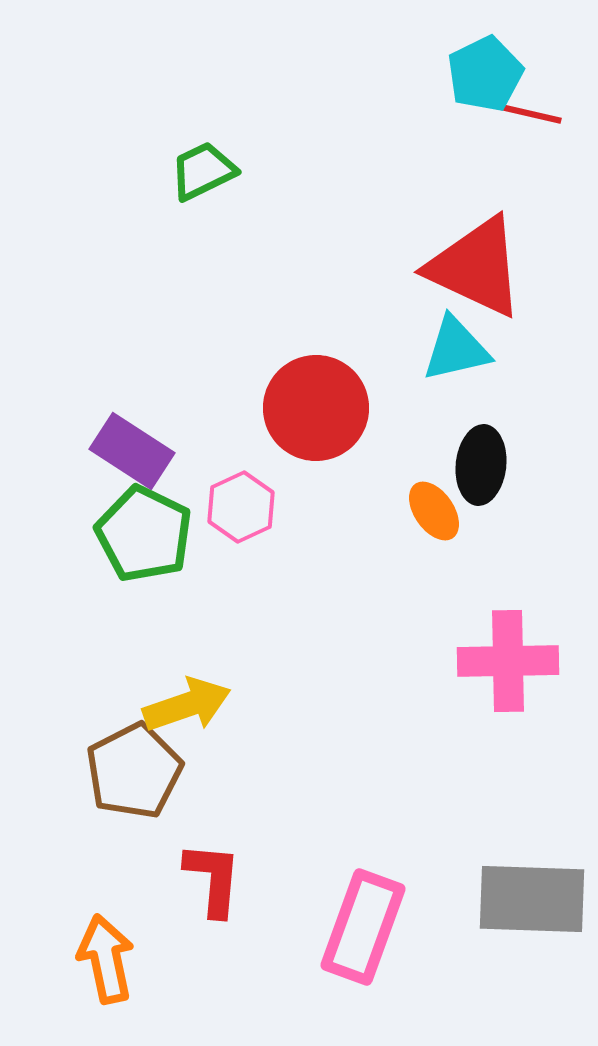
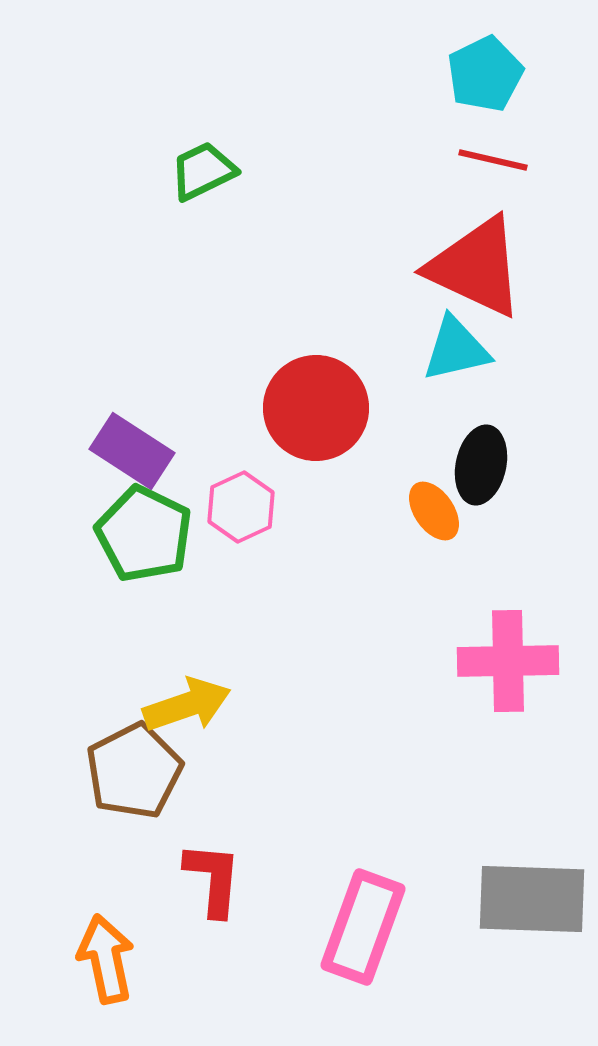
red line: moved 34 px left, 47 px down
black ellipse: rotated 6 degrees clockwise
